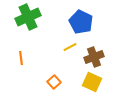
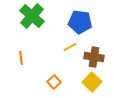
green cross: moved 4 px right, 1 px up; rotated 25 degrees counterclockwise
blue pentagon: moved 1 px left; rotated 20 degrees counterclockwise
brown cross: rotated 30 degrees clockwise
yellow square: rotated 18 degrees clockwise
